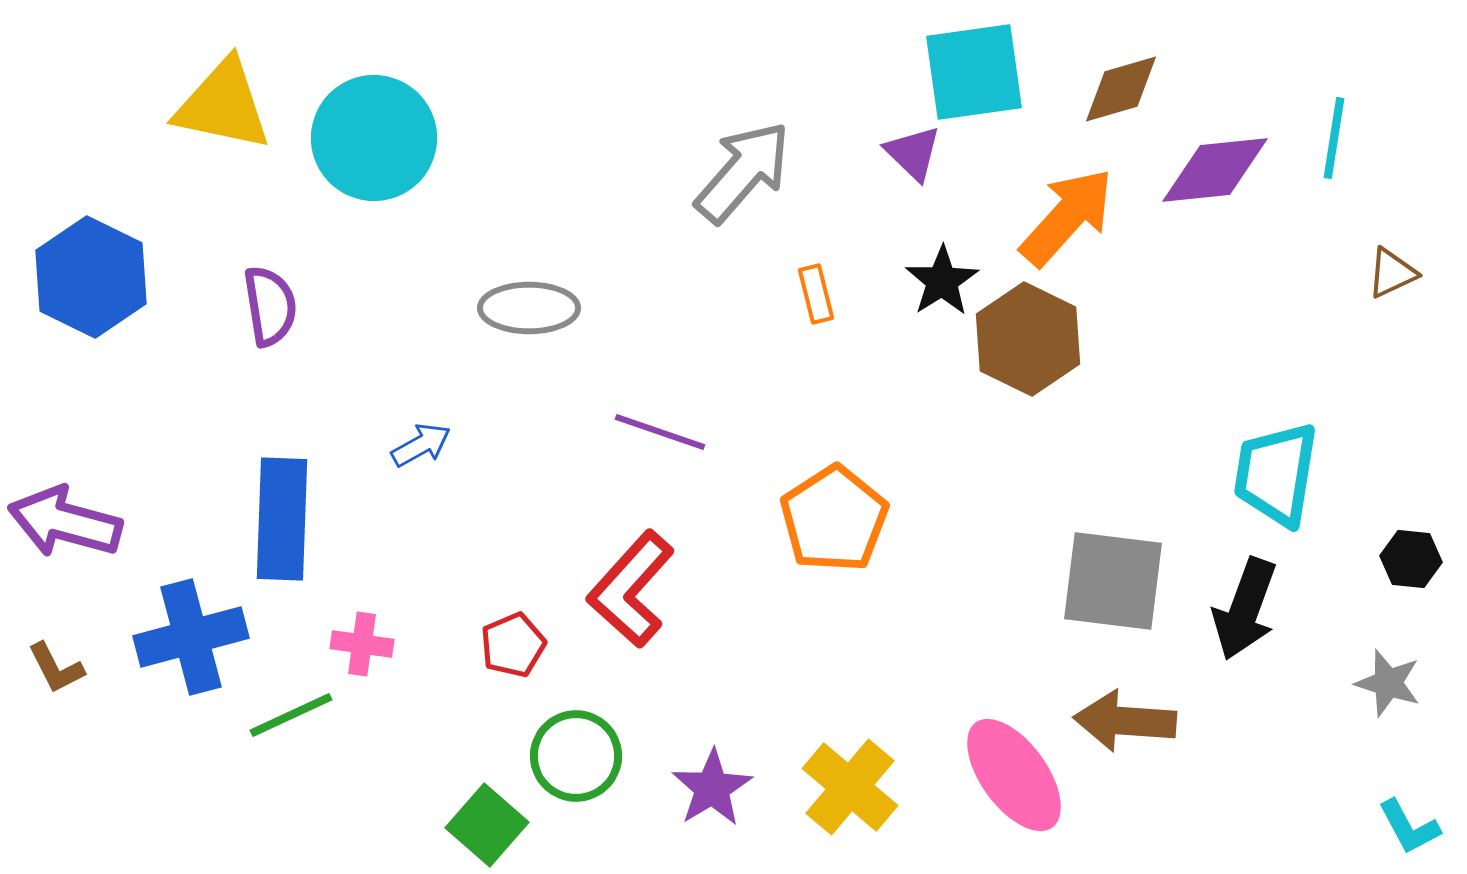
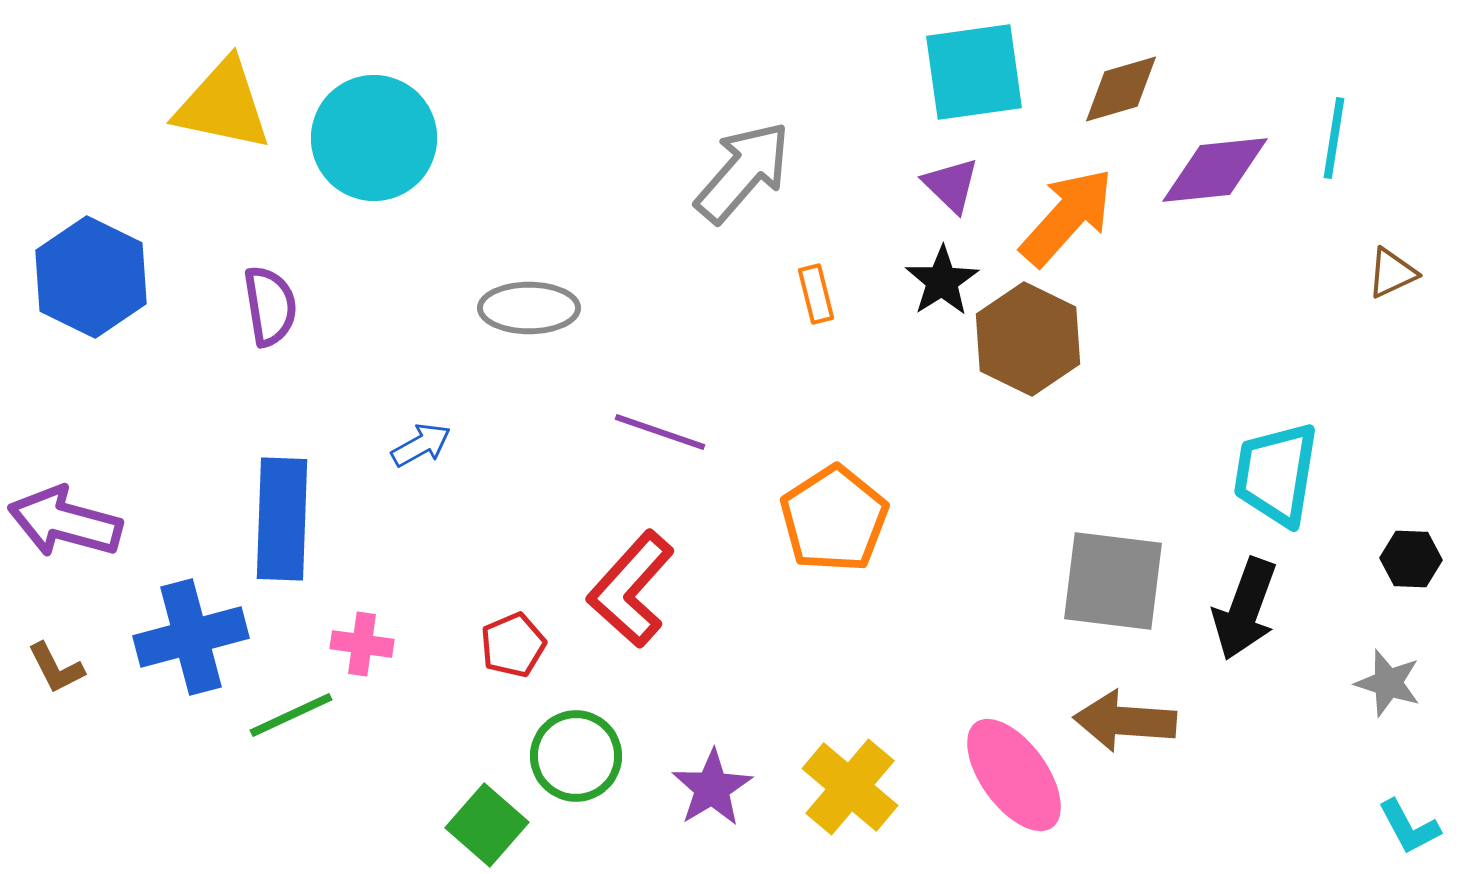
purple triangle: moved 38 px right, 32 px down
black hexagon: rotated 4 degrees counterclockwise
